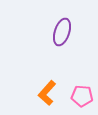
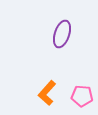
purple ellipse: moved 2 px down
